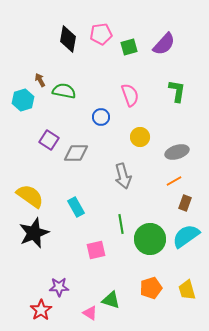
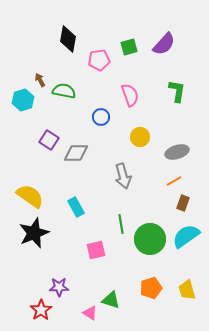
pink pentagon: moved 2 px left, 26 px down
brown rectangle: moved 2 px left
